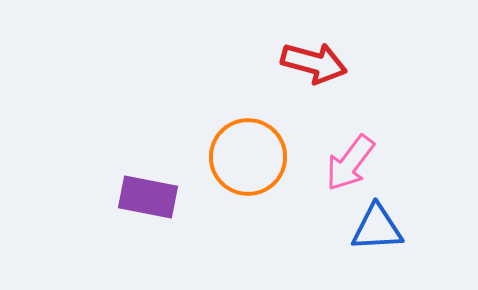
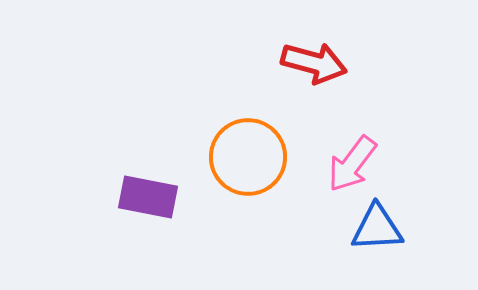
pink arrow: moved 2 px right, 1 px down
